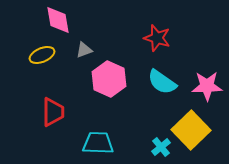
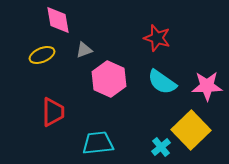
cyan trapezoid: rotated 8 degrees counterclockwise
